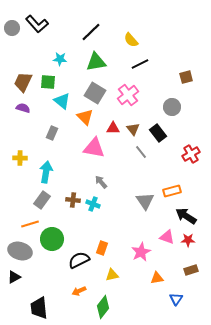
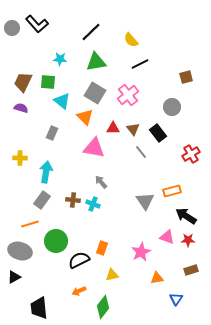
purple semicircle at (23, 108): moved 2 px left
green circle at (52, 239): moved 4 px right, 2 px down
